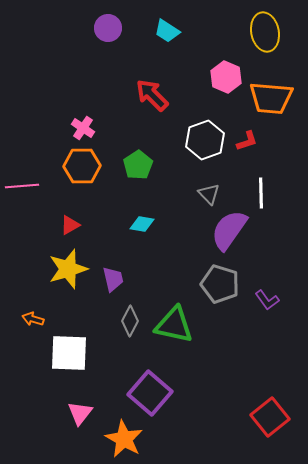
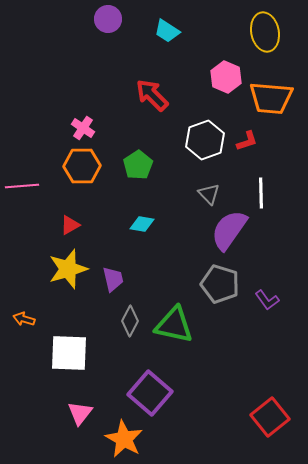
purple circle: moved 9 px up
orange arrow: moved 9 px left
